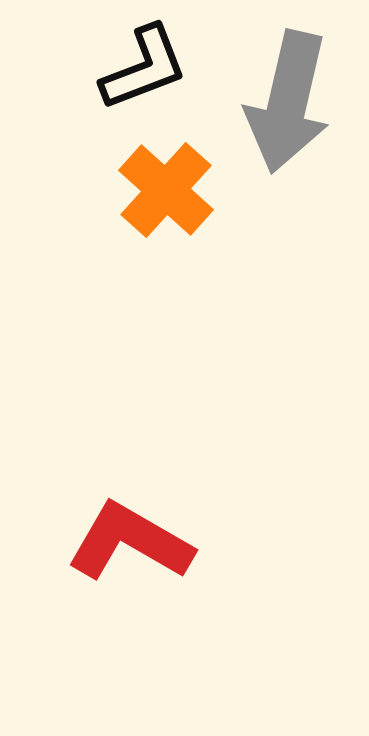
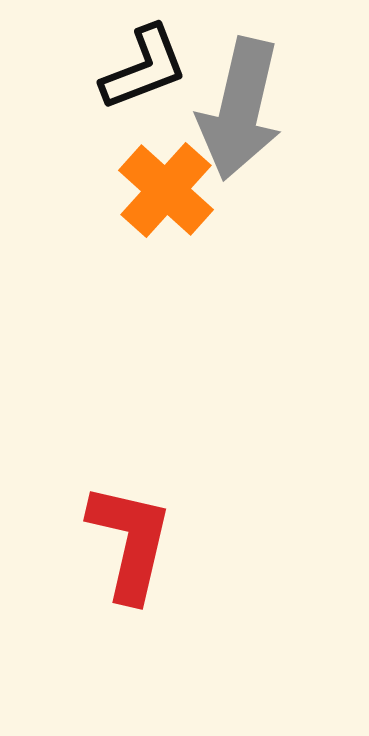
gray arrow: moved 48 px left, 7 px down
red L-shape: rotated 73 degrees clockwise
